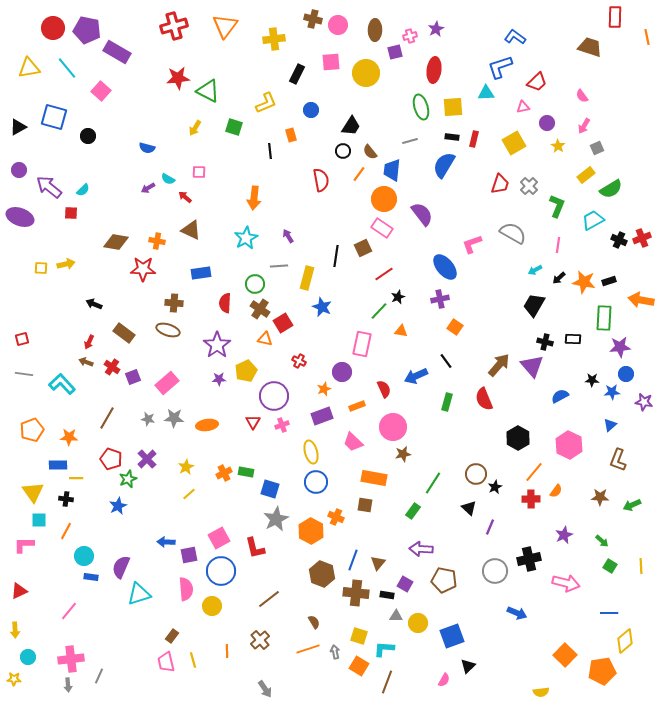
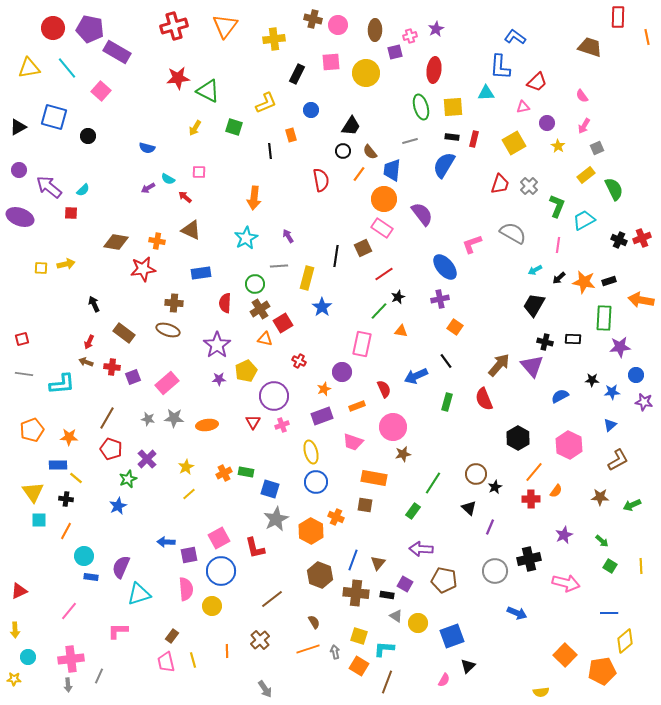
red rectangle at (615, 17): moved 3 px right
purple pentagon at (87, 30): moved 3 px right, 1 px up
blue L-shape at (500, 67): rotated 68 degrees counterclockwise
green semicircle at (611, 189): moved 3 px right; rotated 85 degrees counterclockwise
cyan trapezoid at (593, 220): moved 9 px left
red star at (143, 269): rotated 10 degrees counterclockwise
black arrow at (94, 304): rotated 42 degrees clockwise
blue star at (322, 307): rotated 12 degrees clockwise
brown cross at (260, 309): rotated 24 degrees clockwise
red cross at (112, 367): rotated 28 degrees counterclockwise
blue circle at (626, 374): moved 10 px right, 1 px down
cyan L-shape at (62, 384): rotated 128 degrees clockwise
pink trapezoid at (353, 442): rotated 25 degrees counterclockwise
red pentagon at (111, 459): moved 10 px up
brown L-shape at (618, 460): rotated 140 degrees counterclockwise
yellow line at (76, 478): rotated 40 degrees clockwise
pink L-shape at (24, 545): moved 94 px right, 86 px down
brown hexagon at (322, 574): moved 2 px left, 1 px down
brown line at (269, 599): moved 3 px right
gray triangle at (396, 616): rotated 32 degrees clockwise
